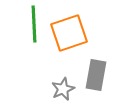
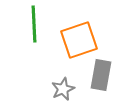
orange square: moved 10 px right, 7 px down
gray rectangle: moved 5 px right
